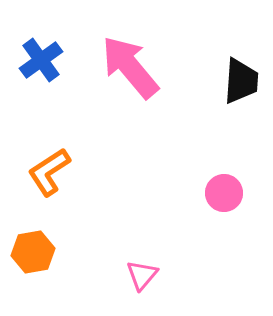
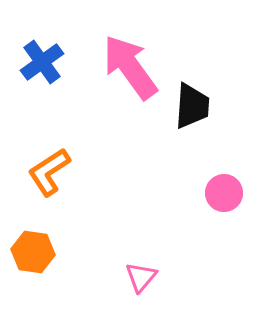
blue cross: moved 1 px right, 2 px down
pink arrow: rotated 4 degrees clockwise
black trapezoid: moved 49 px left, 25 px down
orange hexagon: rotated 18 degrees clockwise
pink triangle: moved 1 px left, 2 px down
